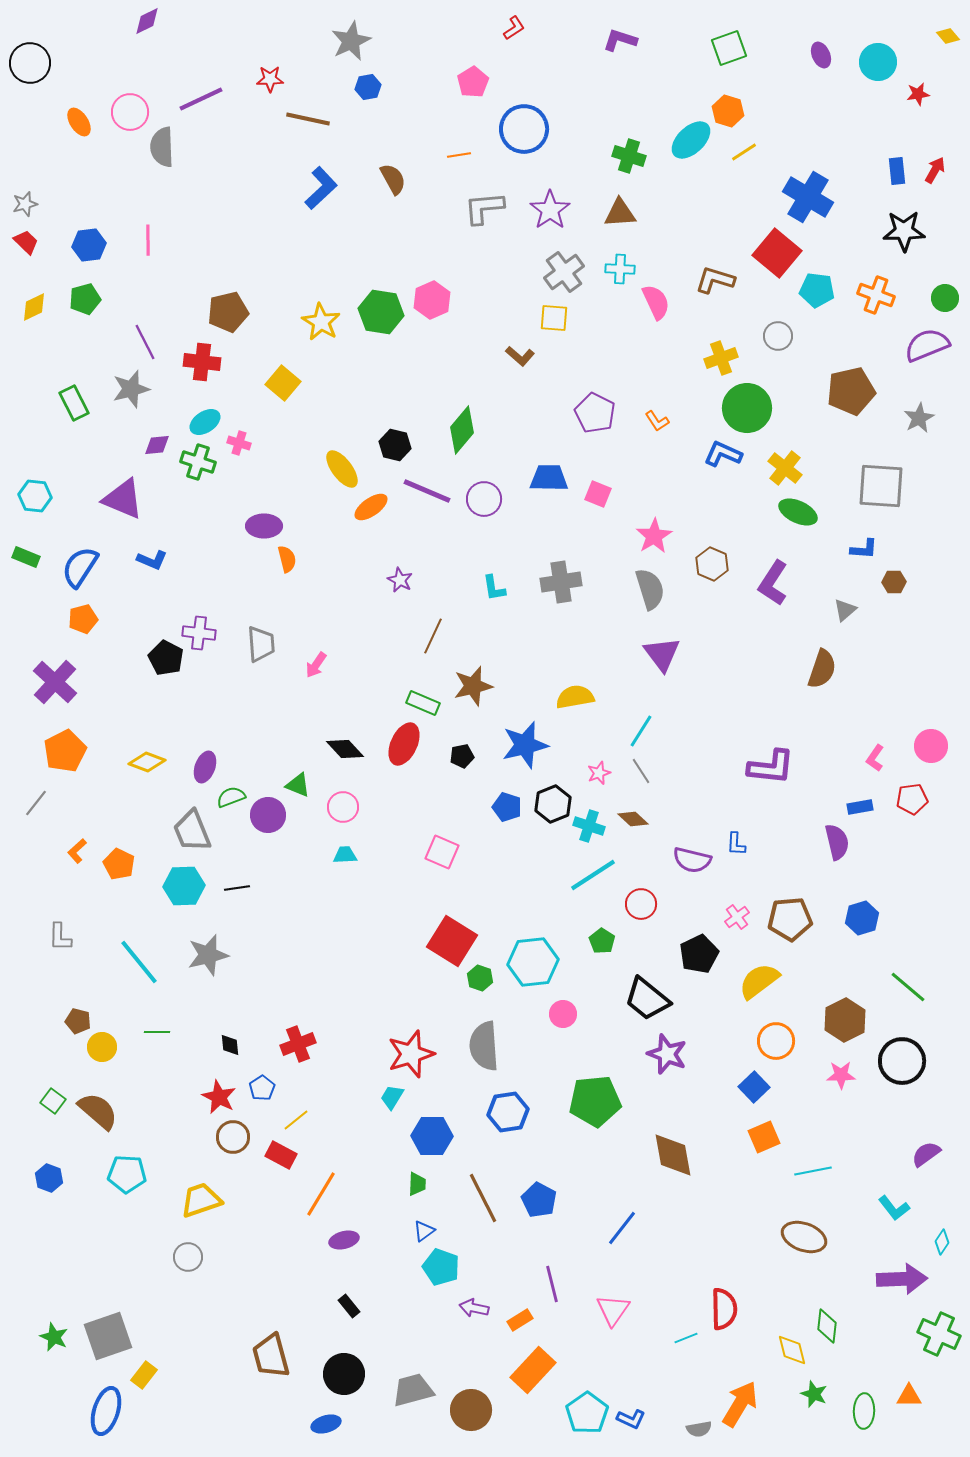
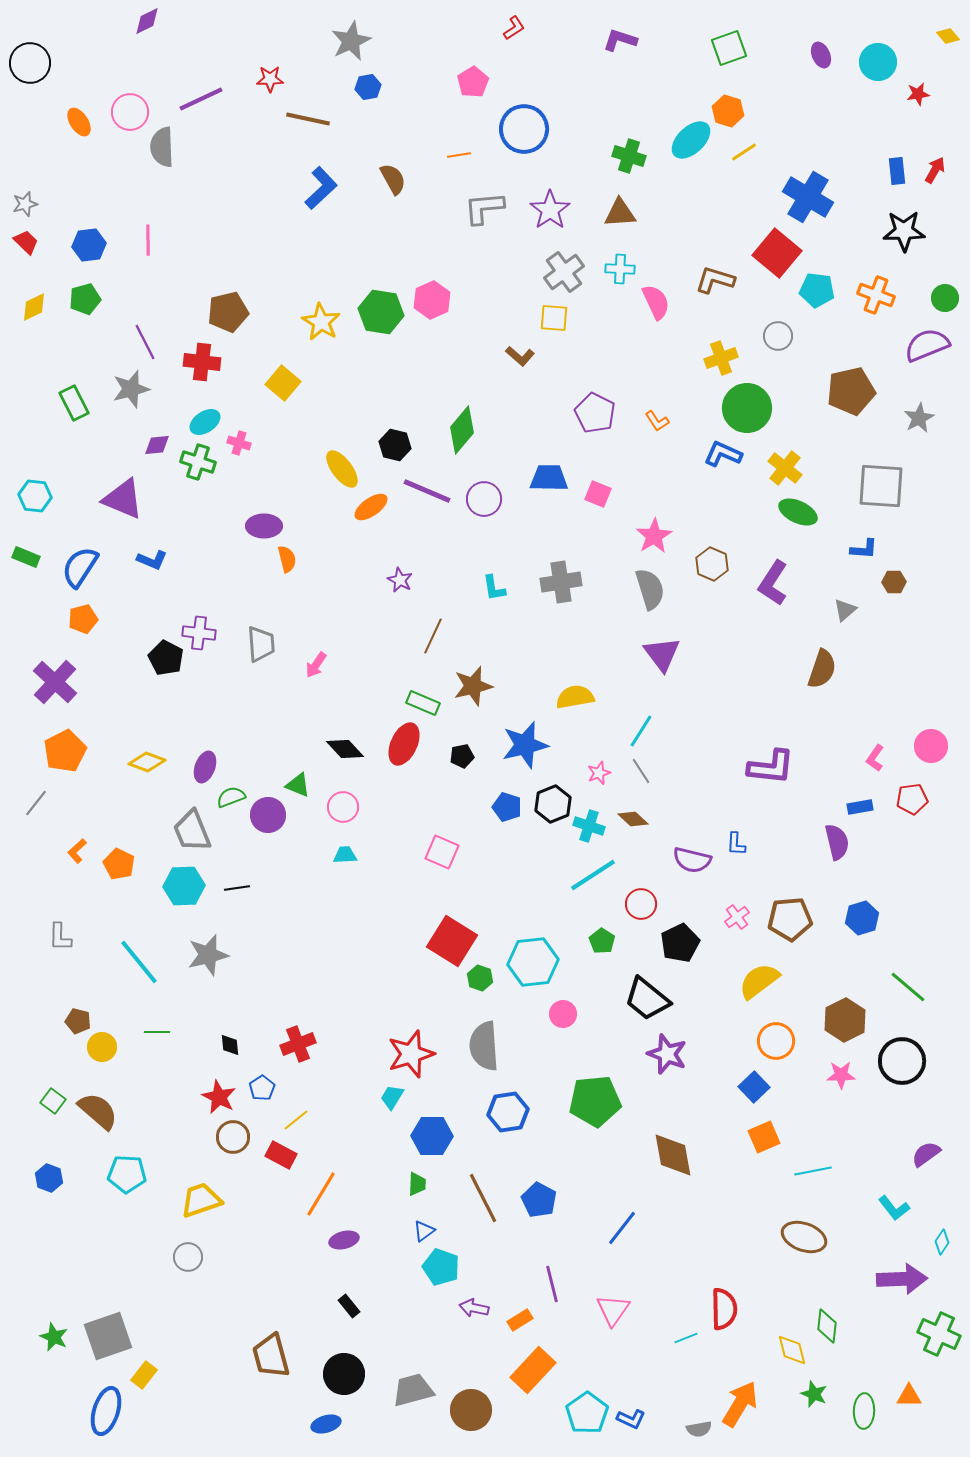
black pentagon at (699, 954): moved 19 px left, 11 px up
